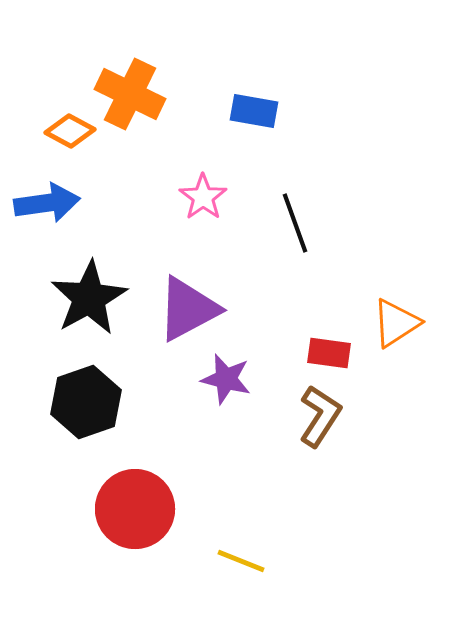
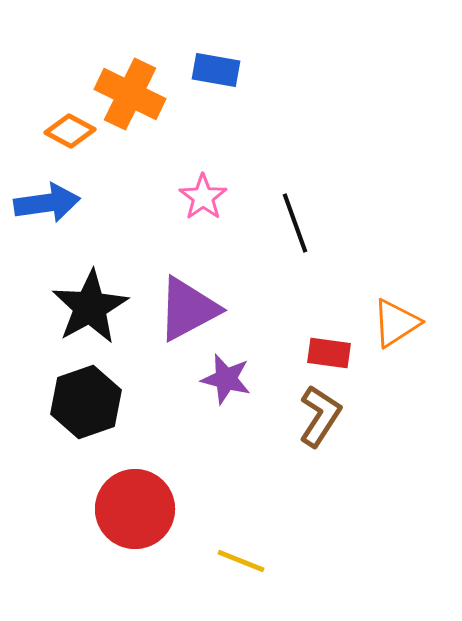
blue rectangle: moved 38 px left, 41 px up
black star: moved 1 px right, 9 px down
